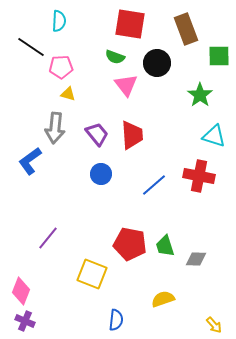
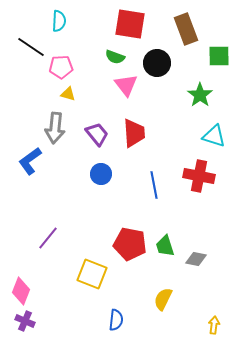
red trapezoid: moved 2 px right, 2 px up
blue line: rotated 60 degrees counterclockwise
gray diamond: rotated 10 degrees clockwise
yellow semicircle: rotated 45 degrees counterclockwise
yellow arrow: rotated 132 degrees counterclockwise
